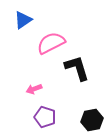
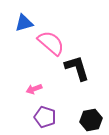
blue triangle: moved 1 px right, 3 px down; rotated 18 degrees clockwise
pink semicircle: rotated 68 degrees clockwise
black hexagon: moved 1 px left
